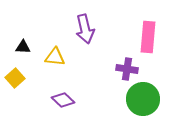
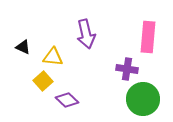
purple arrow: moved 1 px right, 5 px down
black triangle: rotated 21 degrees clockwise
yellow triangle: moved 2 px left
yellow square: moved 28 px right, 3 px down
purple diamond: moved 4 px right
